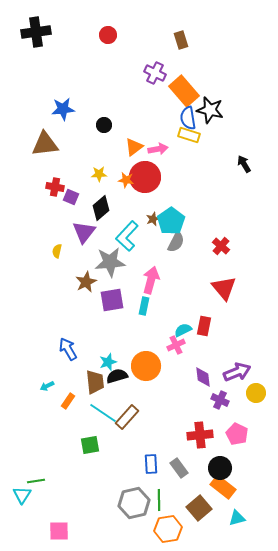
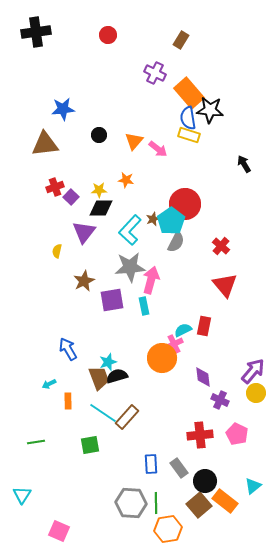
brown rectangle at (181, 40): rotated 48 degrees clockwise
orange rectangle at (184, 91): moved 5 px right, 2 px down
black star at (210, 110): rotated 8 degrees counterclockwise
black circle at (104, 125): moved 5 px left, 10 px down
orange triangle at (134, 147): moved 6 px up; rotated 12 degrees counterclockwise
pink arrow at (158, 149): rotated 48 degrees clockwise
yellow star at (99, 174): moved 16 px down
red circle at (145, 177): moved 40 px right, 27 px down
red cross at (55, 187): rotated 30 degrees counterclockwise
purple square at (71, 197): rotated 21 degrees clockwise
black diamond at (101, 208): rotated 40 degrees clockwise
cyan L-shape at (127, 236): moved 3 px right, 6 px up
gray star at (110, 262): moved 20 px right, 5 px down
brown star at (86, 282): moved 2 px left, 1 px up
red triangle at (224, 288): moved 1 px right, 3 px up
cyan rectangle at (144, 306): rotated 24 degrees counterclockwise
pink cross at (176, 345): moved 2 px left, 1 px up
orange circle at (146, 366): moved 16 px right, 8 px up
purple arrow at (237, 372): moved 16 px right, 1 px up; rotated 28 degrees counterclockwise
brown trapezoid at (95, 382): moved 4 px right, 4 px up; rotated 15 degrees counterclockwise
cyan arrow at (47, 386): moved 2 px right, 2 px up
orange rectangle at (68, 401): rotated 35 degrees counterclockwise
black circle at (220, 468): moved 15 px left, 13 px down
green line at (36, 481): moved 39 px up
orange rectangle at (223, 487): moved 2 px right, 14 px down
green line at (159, 500): moved 3 px left, 3 px down
gray hexagon at (134, 503): moved 3 px left; rotated 16 degrees clockwise
brown square at (199, 508): moved 3 px up
cyan triangle at (237, 518): moved 16 px right, 32 px up; rotated 24 degrees counterclockwise
pink square at (59, 531): rotated 25 degrees clockwise
